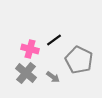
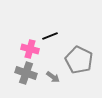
black line: moved 4 px left, 4 px up; rotated 14 degrees clockwise
gray cross: rotated 20 degrees counterclockwise
